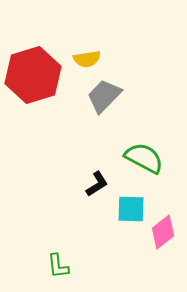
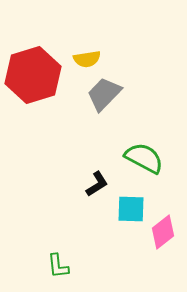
gray trapezoid: moved 2 px up
